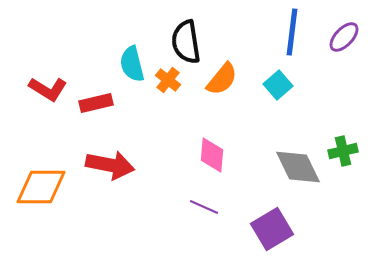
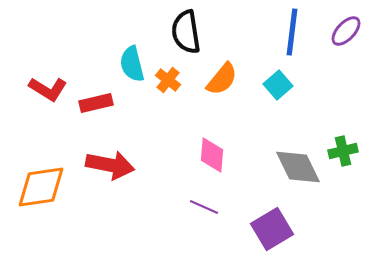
purple ellipse: moved 2 px right, 6 px up
black semicircle: moved 10 px up
orange diamond: rotated 8 degrees counterclockwise
